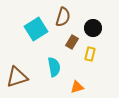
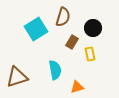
yellow rectangle: rotated 24 degrees counterclockwise
cyan semicircle: moved 1 px right, 3 px down
